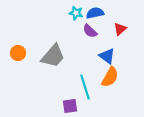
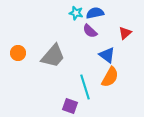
red triangle: moved 5 px right, 4 px down
blue triangle: moved 1 px up
purple square: rotated 28 degrees clockwise
